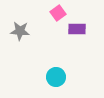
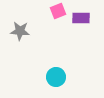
pink square: moved 2 px up; rotated 14 degrees clockwise
purple rectangle: moved 4 px right, 11 px up
